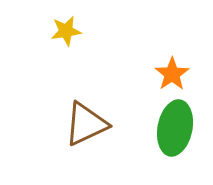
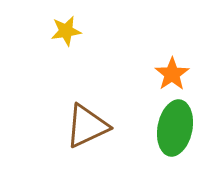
brown triangle: moved 1 px right, 2 px down
